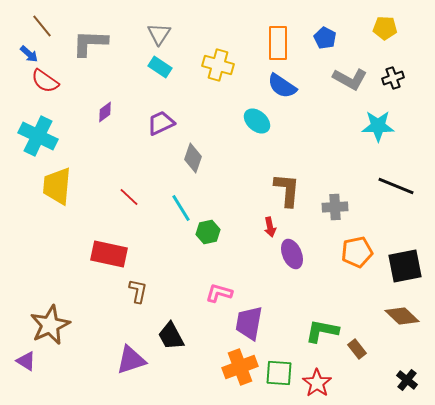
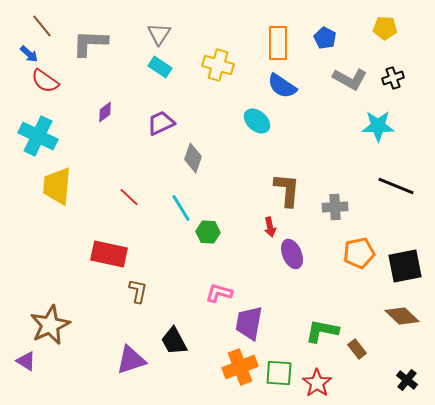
green hexagon at (208, 232): rotated 15 degrees clockwise
orange pentagon at (357, 252): moved 2 px right, 1 px down
black trapezoid at (171, 336): moved 3 px right, 5 px down
